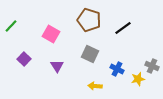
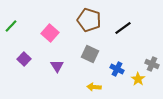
pink square: moved 1 px left, 1 px up; rotated 12 degrees clockwise
gray cross: moved 2 px up
yellow star: rotated 24 degrees counterclockwise
yellow arrow: moved 1 px left, 1 px down
